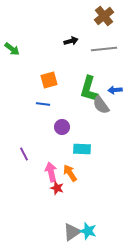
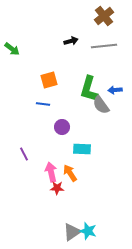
gray line: moved 3 px up
red star: rotated 16 degrees counterclockwise
